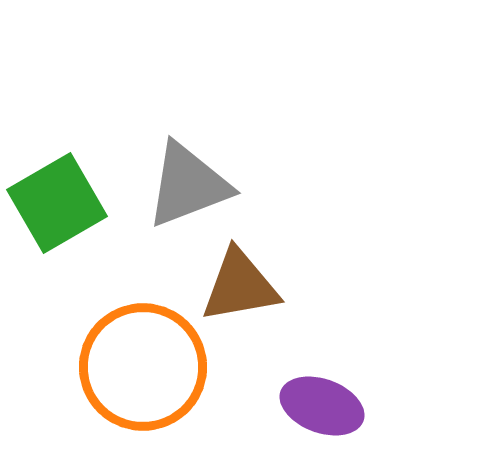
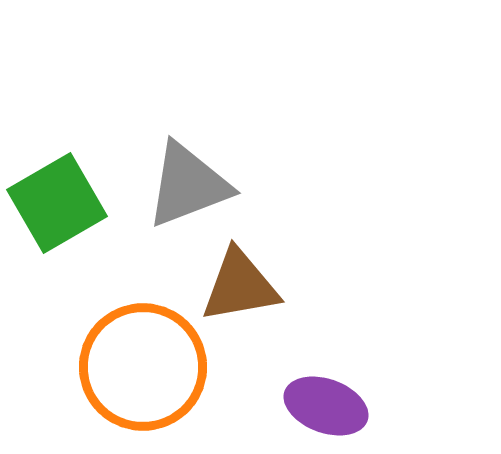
purple ellipse: moved 4 px right
